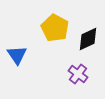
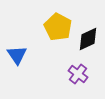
yellow pentagon: moved 3 px right, 1 px up
